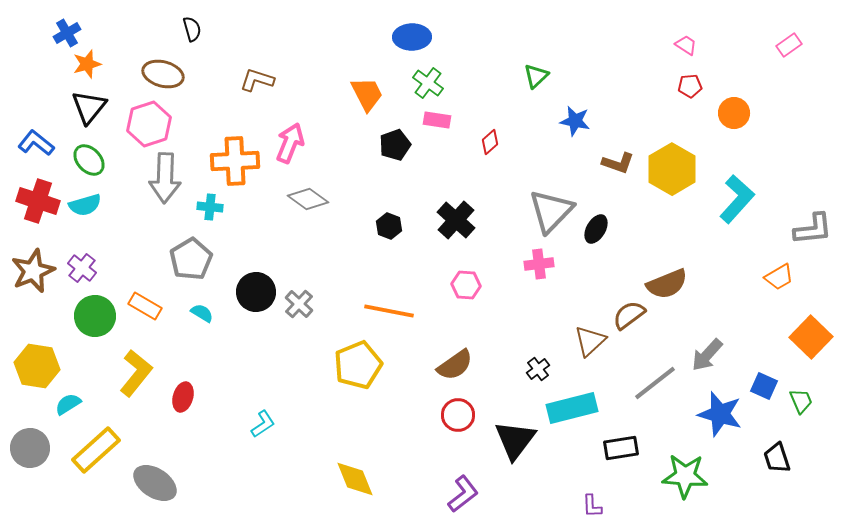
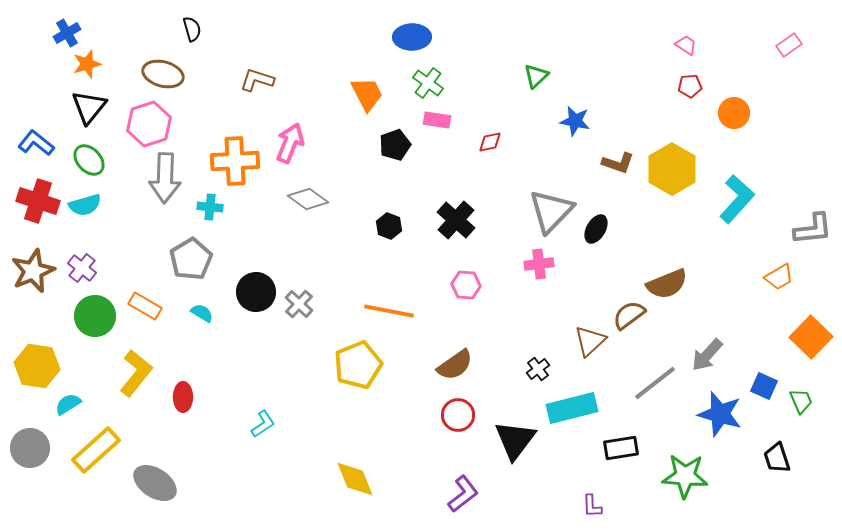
red diamond at (490, 142): rotated 30 degrees clockwise
red ellipse at (183, 397): rotated 16 degrees counterclockwise
